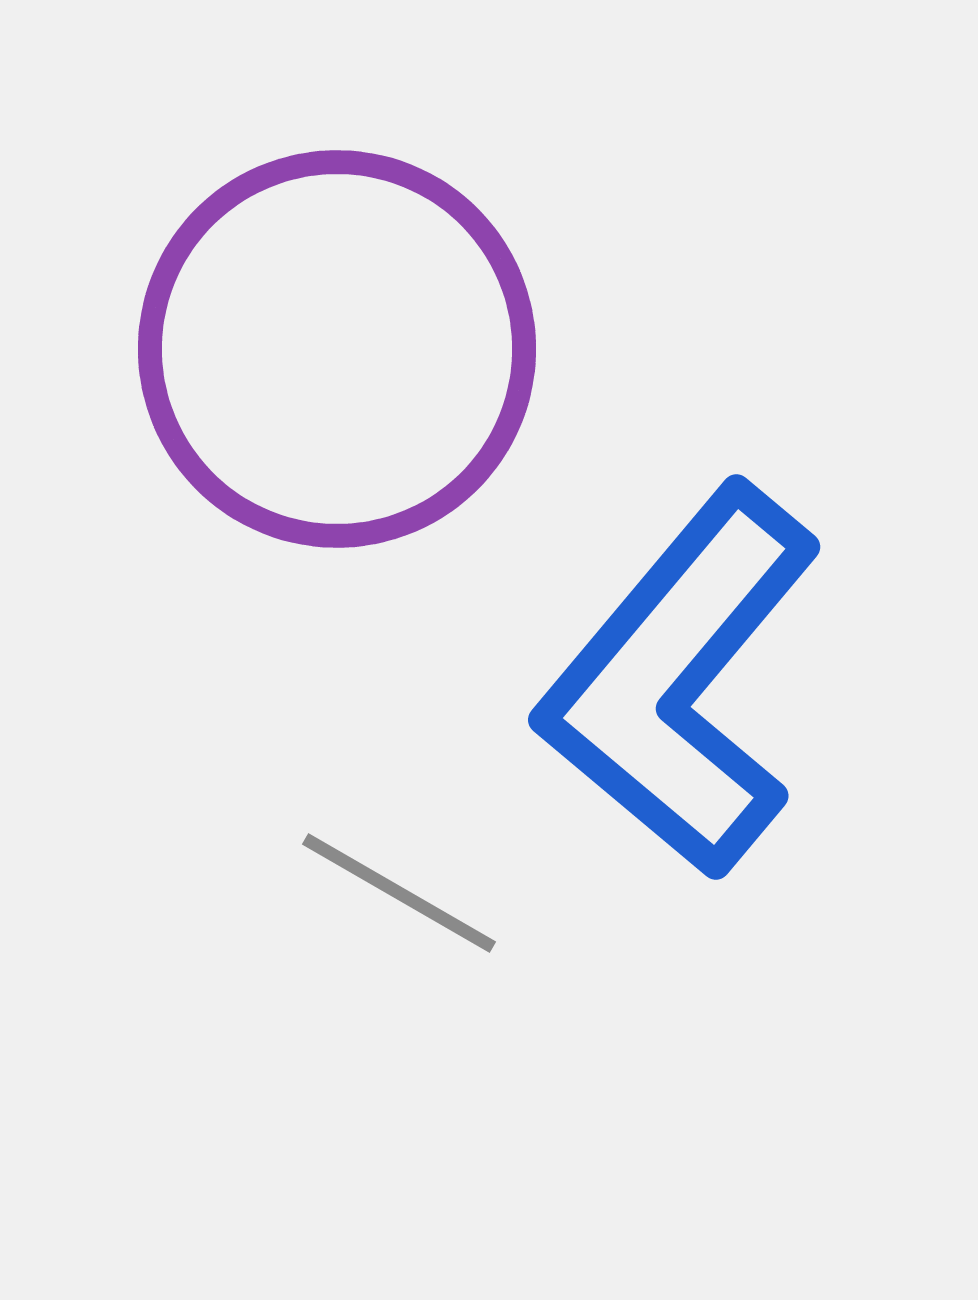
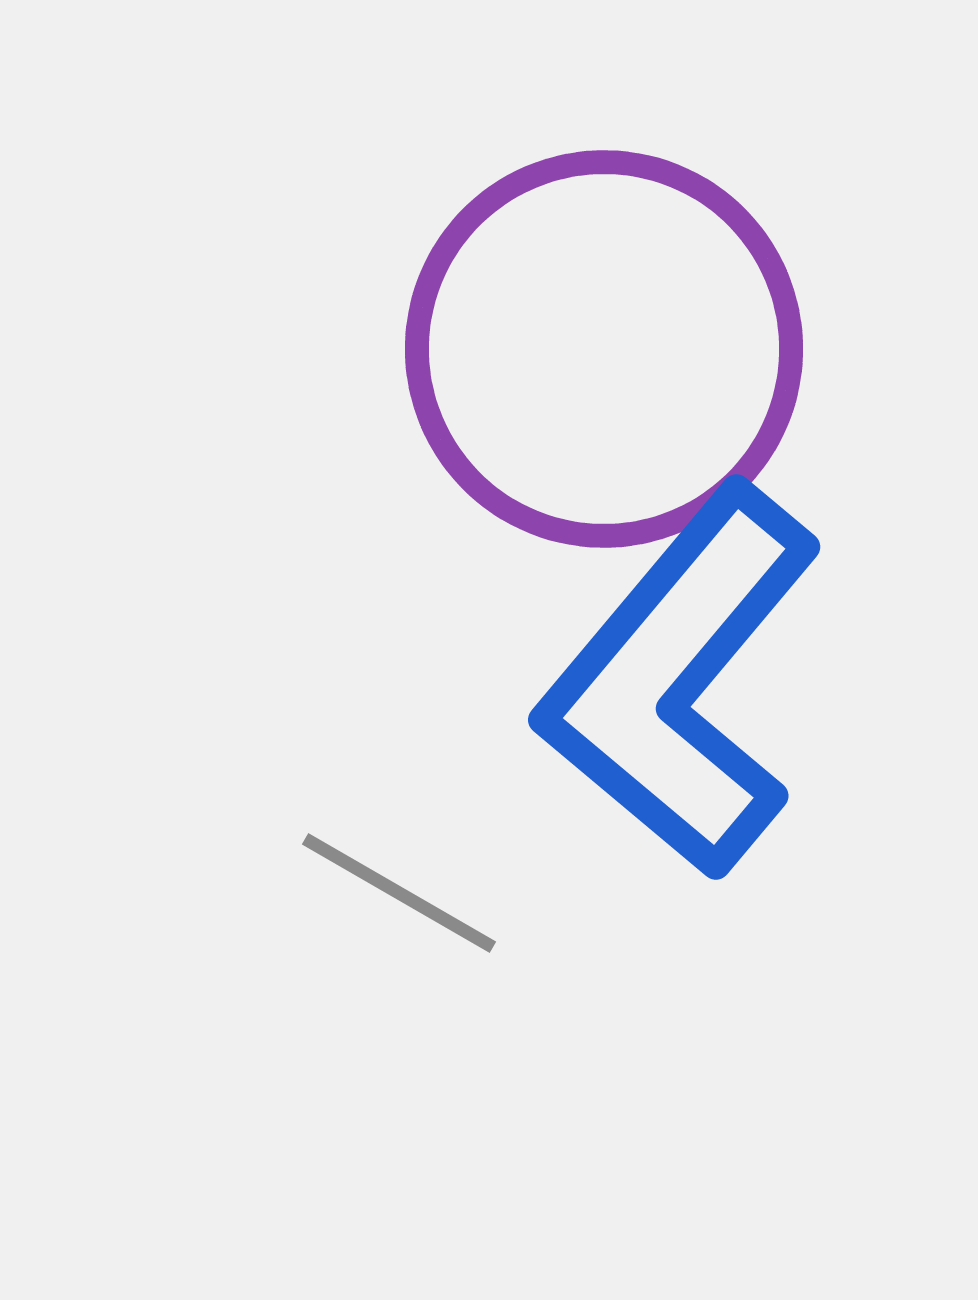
purple circle: moved 267 px right
